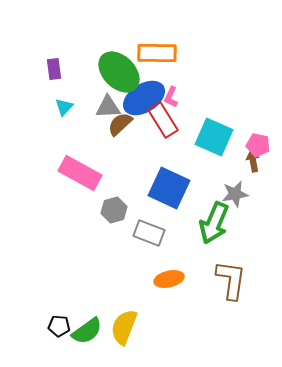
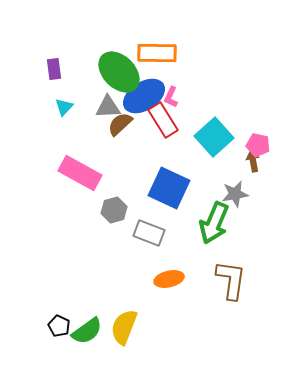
blue ellipse: moved 2 px up
cyan square: rotated 24 degrees clockwise
black pentagon: rotated 20 degrees clockwise
